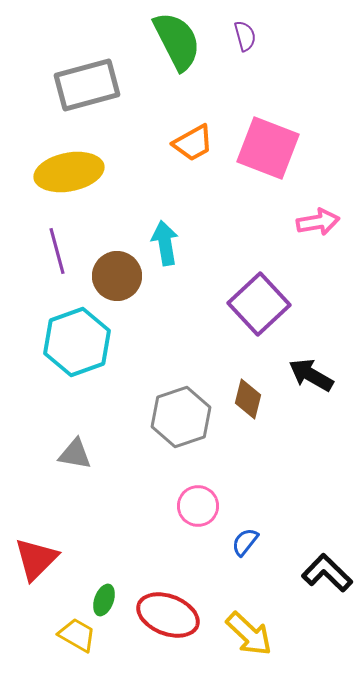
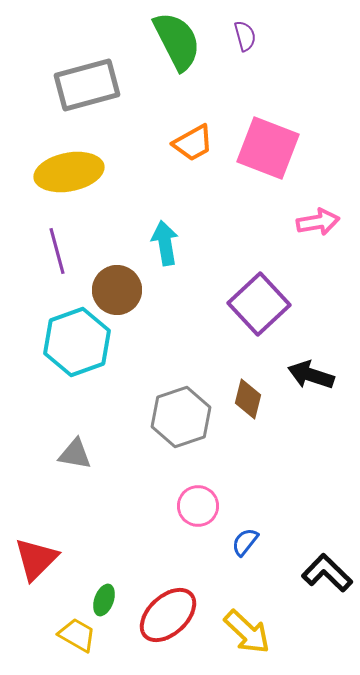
brown circle: moved 14 px down
black arrow: rotated 12 degrees counterclockwise
red ellipse: rotated 64 degrees counterclockwise
yellow arrow: moved 2 px left, 2 px up
